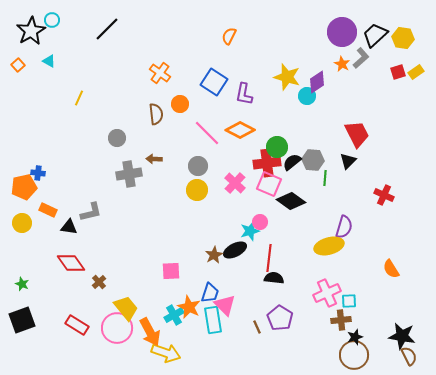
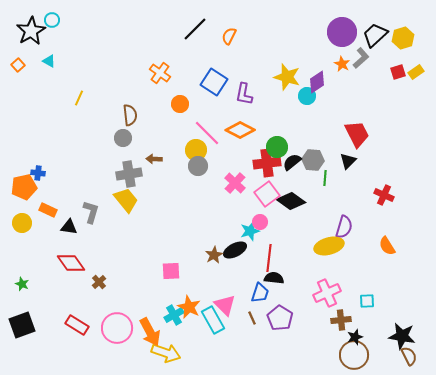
black line at (107, 29): moved 88 px right
yellow hexagon at (403, 38): rotated 25 degrees counterclockwise
brown semicircle at (156, 114): moved 26 px left, 1 px down
gray circle at (117, 138): moved 6 px right
pink square at (269, 184): moved 2 px left, 10 px down; rotated 30 degrees clockwise
yellow circle at (197, 190): moved 1 px left, 40 px up
gray L-shape at (91, 212): rotated 60 degrees counterclockwise
orange semicircle at (391, 269): moved 4 px left, 23 px up
blue trapezoid at (210, 293): moved 50 px right
cyan square at (349, 301): moved 18 px right
yellow trapezoid at (126, 308): moved 108 px up
black square at (22, 320): moved 5 px down
cyan rectangle at (213, 320): rotated 20 degrees counterclockwise
brown line at (257, 327): moved 5 px left, 9 px up
